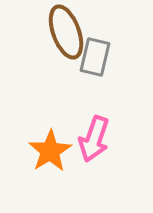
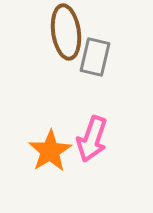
brown ellipse: rotated 12 degrees clockwise
pink arrow: moved 2 px left
